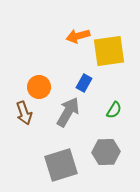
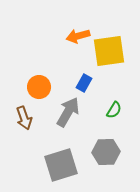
brown arrow: moved 5 px down
